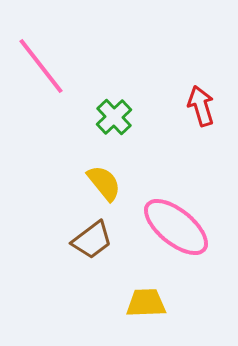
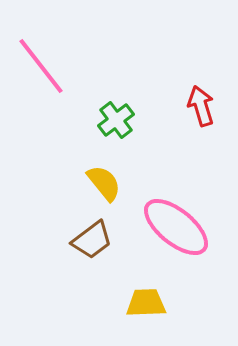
green cross: moved 2 px right, 3 px down; rotated 6 degrees clockwise
